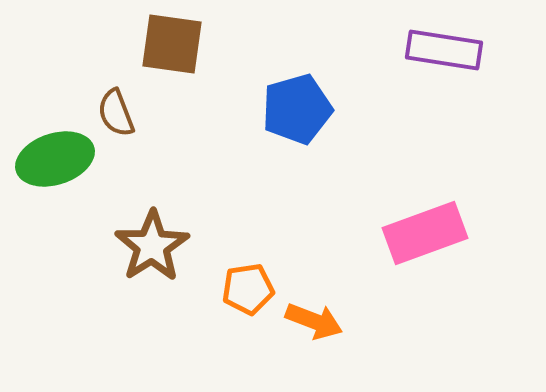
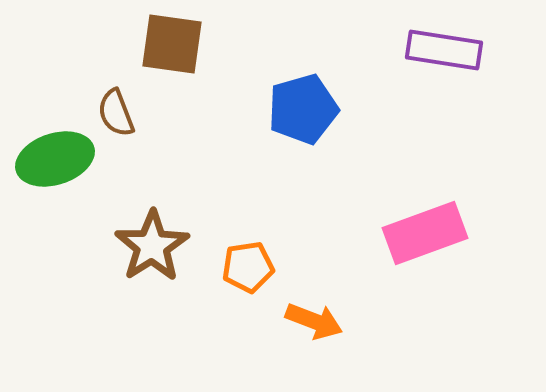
blue pentagon: moved 6 px right
orange pentagon: moved 22 px up
